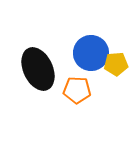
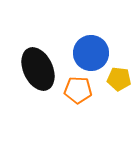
yellow pentagon: moved 3 px right, 15 px down; rotated 10 degrees clockwise
orange pentagon: moved 1 px right
